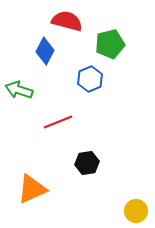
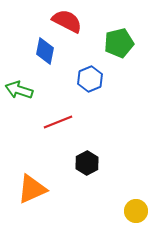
red semicircle: rotated 12 degrees clockwise
green pentagon: moved 9 px right, 1 px up
blue diamond: rotated 16 degrees counterclockwise
black hexagon: rotated 20 degrees counterclockwise
